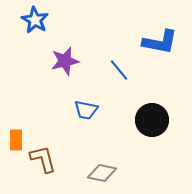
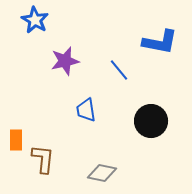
blue trapezoid: rotated 70 degrees clockwise
black circle: moved 1 px left, 1 px down
brown L-shape: rotated 20 degrees clockwise
